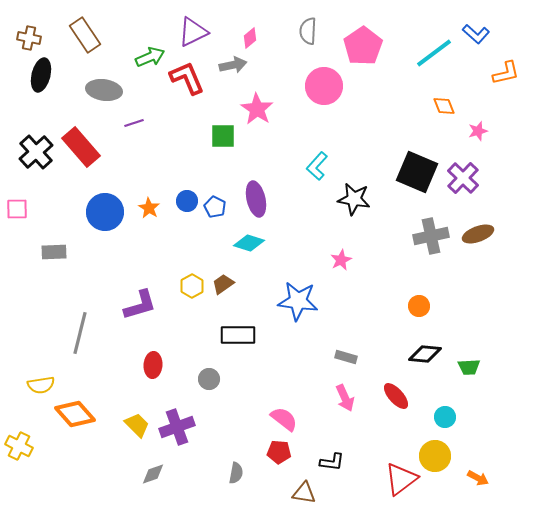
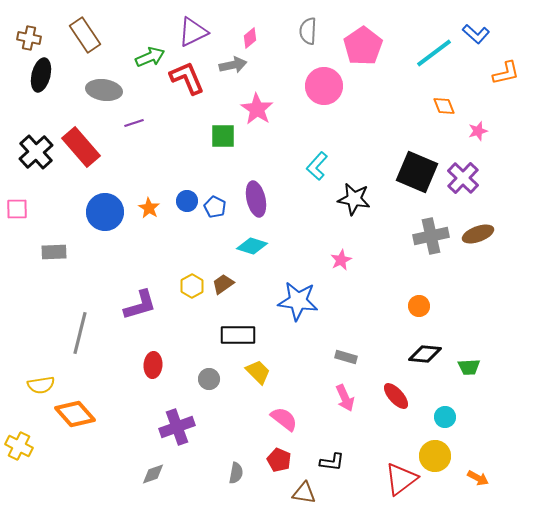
cyan diamond at (249, 243): moved 3 px right, 3 px down
yellow trapezoid at (137, 425): moved 121 px right, 53 px up
red pentagon at (279, 452): moved 8 px down; rotated 20 degrees clockwise
